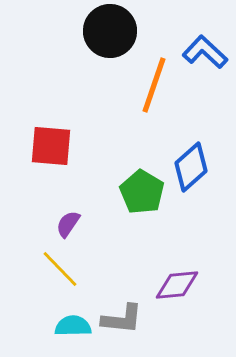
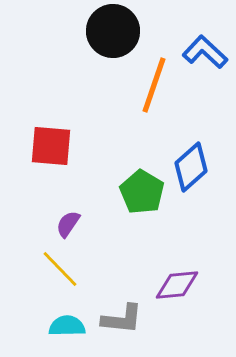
black circle: moved 3 px right
cyan semicircle: moved 6 px left
